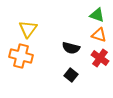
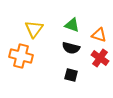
green triangle: moved 25 px left, 10 px down
yellow triangle: moved 6 px right
black square: rotated 24 degrees counterclockwise
